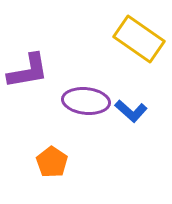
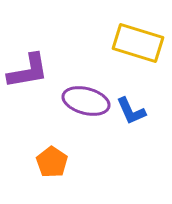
yellow rectangle: moved 1 px left, 4 px down; rotated 18 degrees counterclockwise
purple ellipse: rotated 9 degrees clockwise
blue L-shape: rotated 24 degrees clockwise
